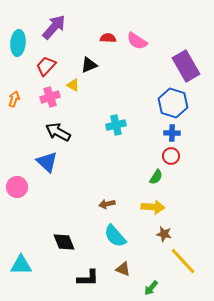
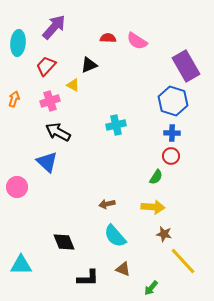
pink cross: moved 4 px down
blue hexagon: moved 2 px up
